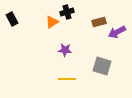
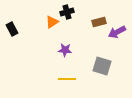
black rectangle: moved 10 px down
